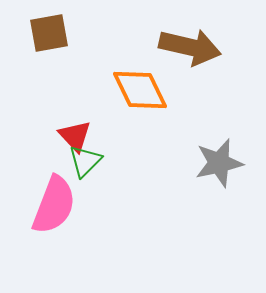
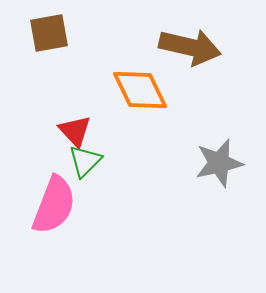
red triangle: moved 5 px up
